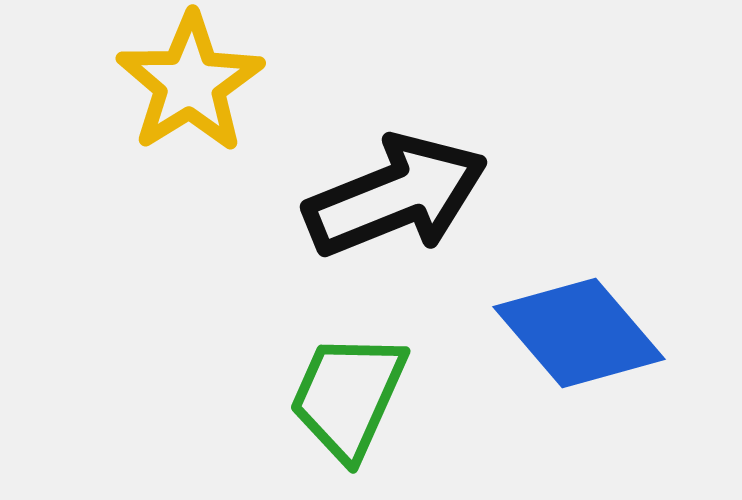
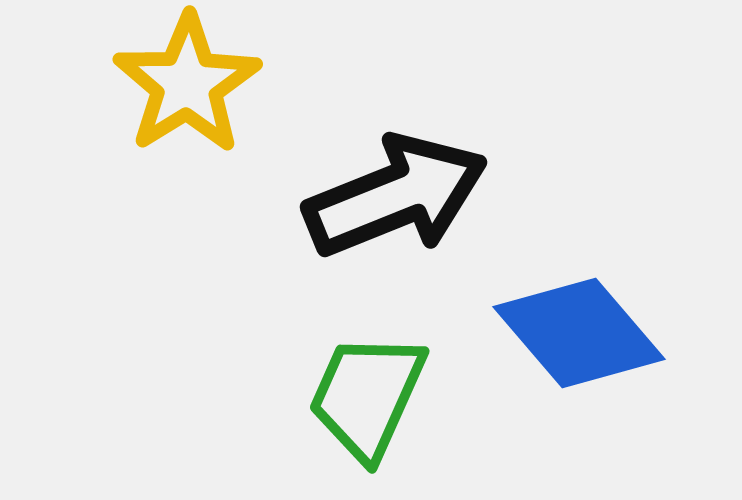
yellow star: moved 3 px left, 1 px down
green trapezoid: moved 19 px right
